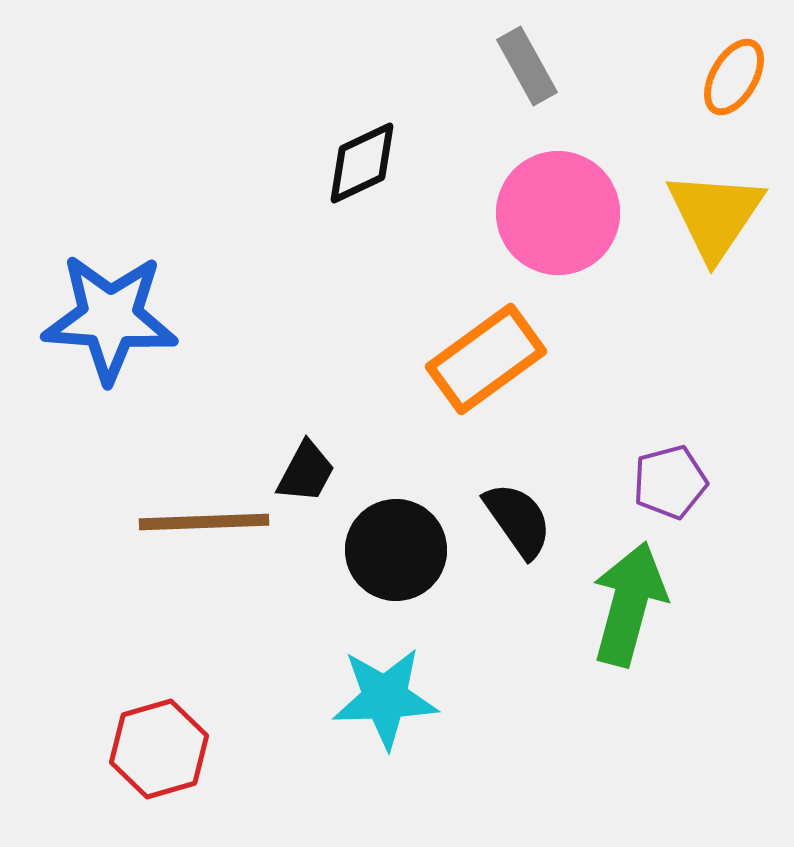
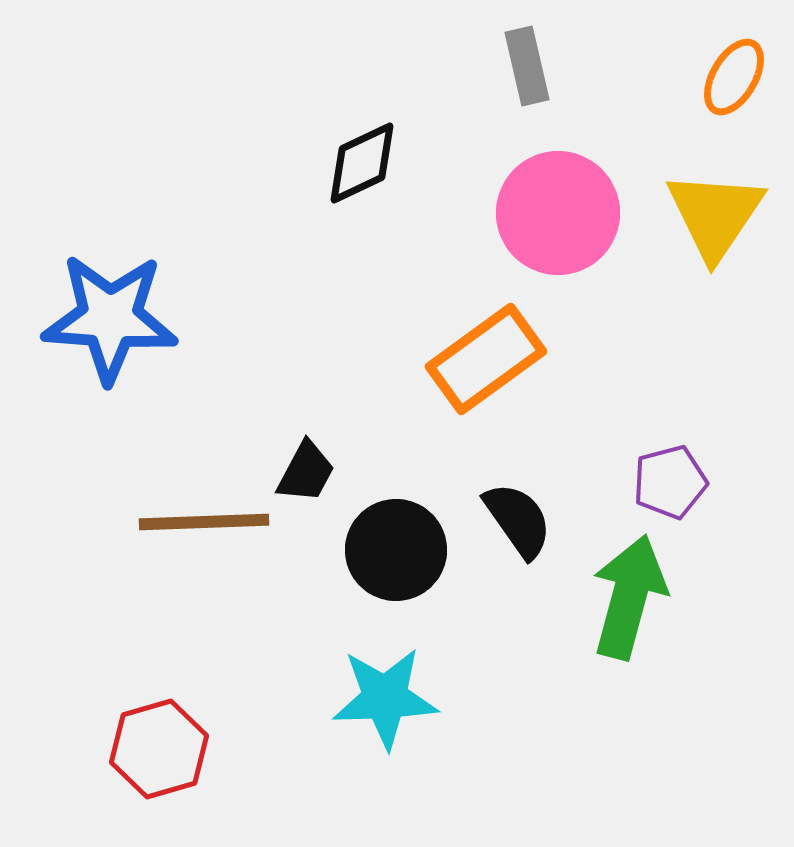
gray rectangle: rotated 16 degrees clockwise
green arrow: moved 7 px up
